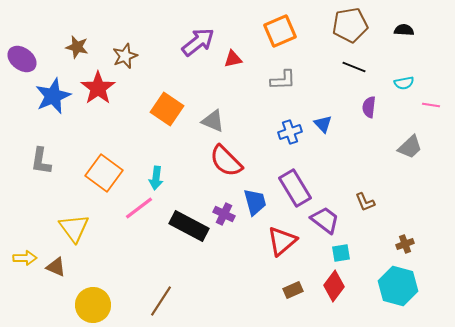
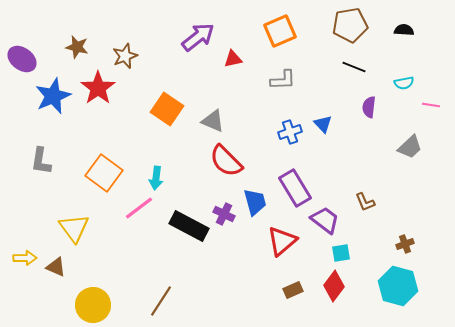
purple arrow at (198, 42): moved 5 px up
